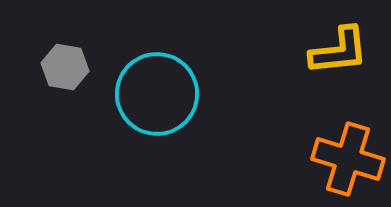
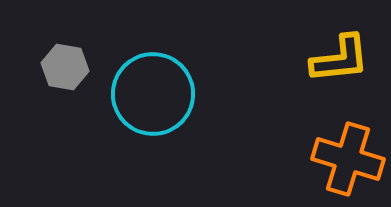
yellow L-shape: moved 1 px right, 8 px down
cyan circle: moved 4 px left
